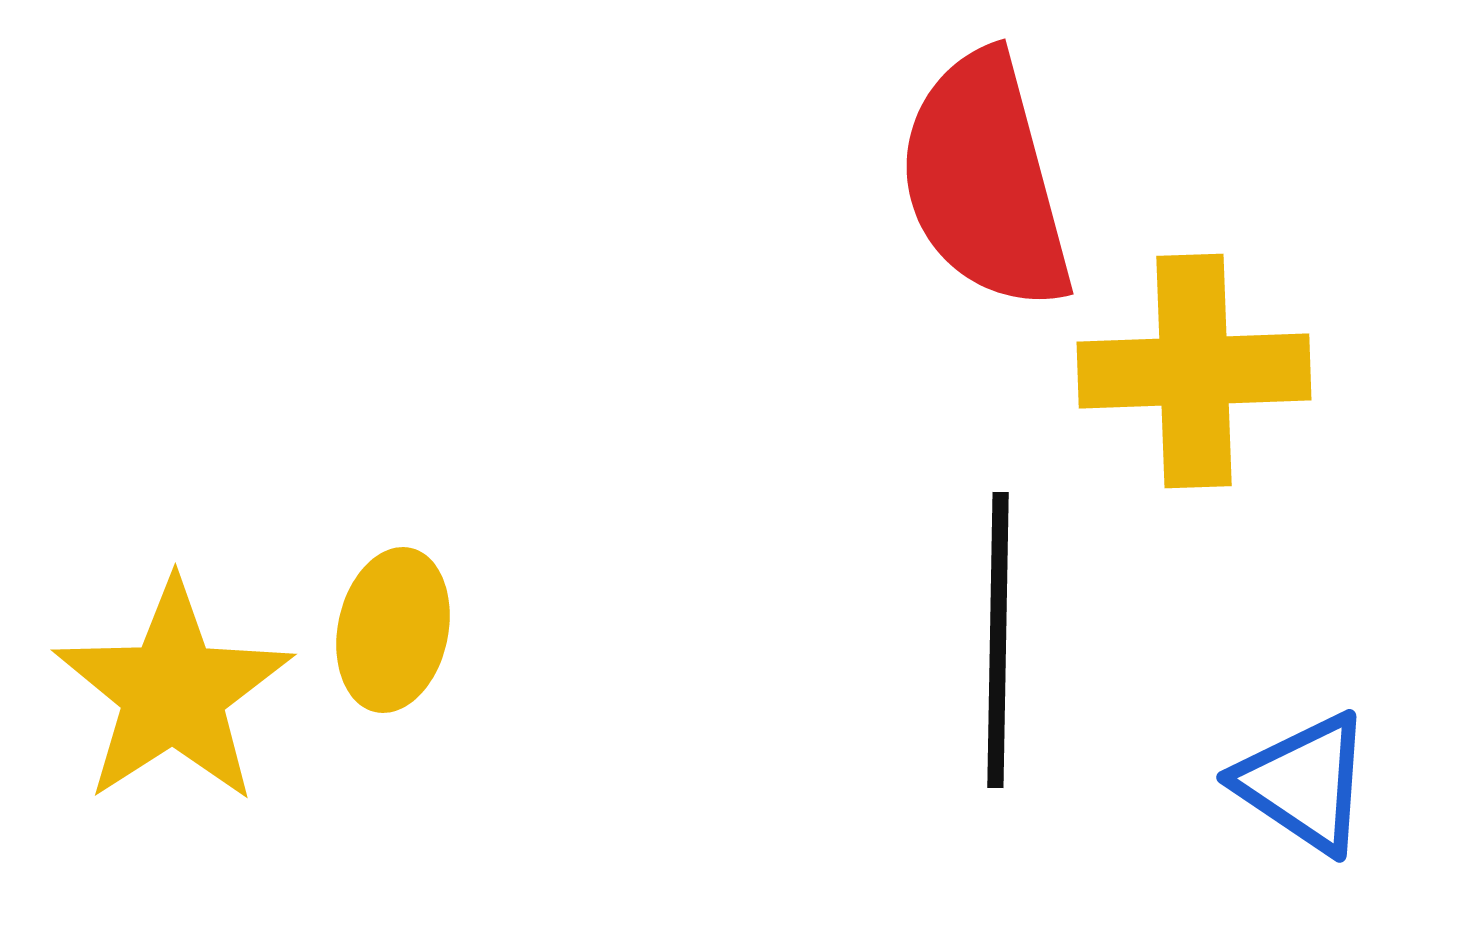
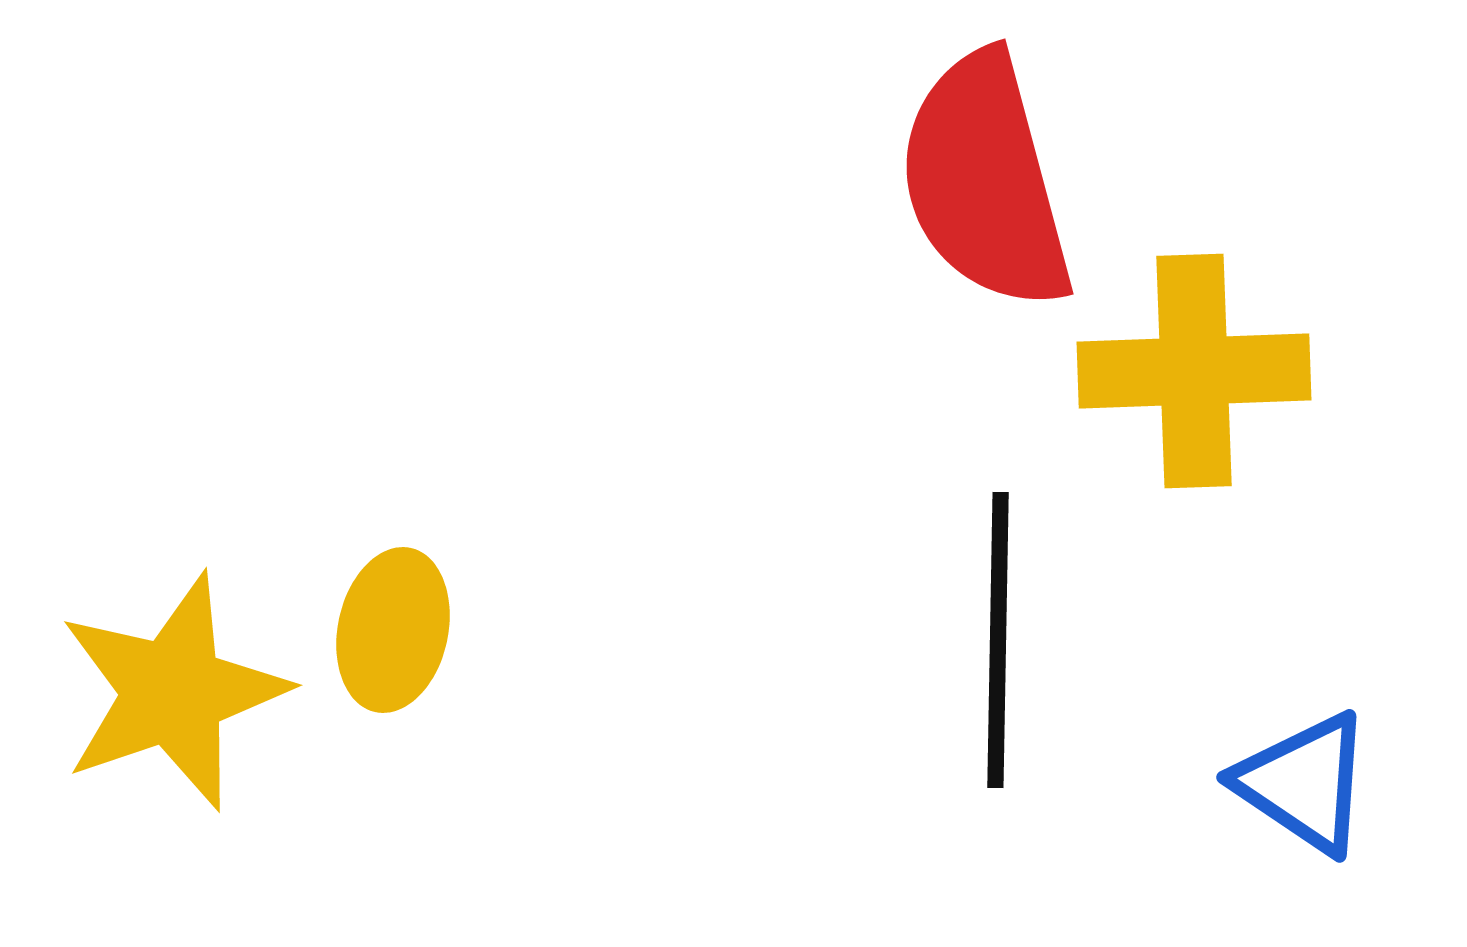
yellow star: rotated 14 degrees clockwise
